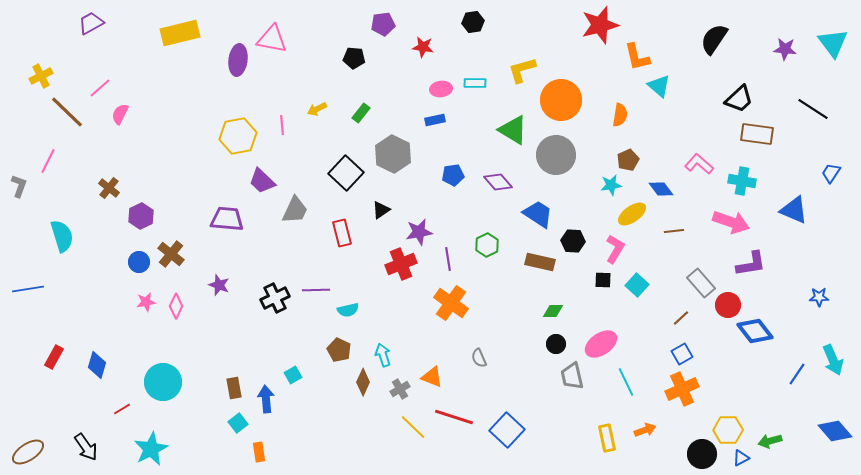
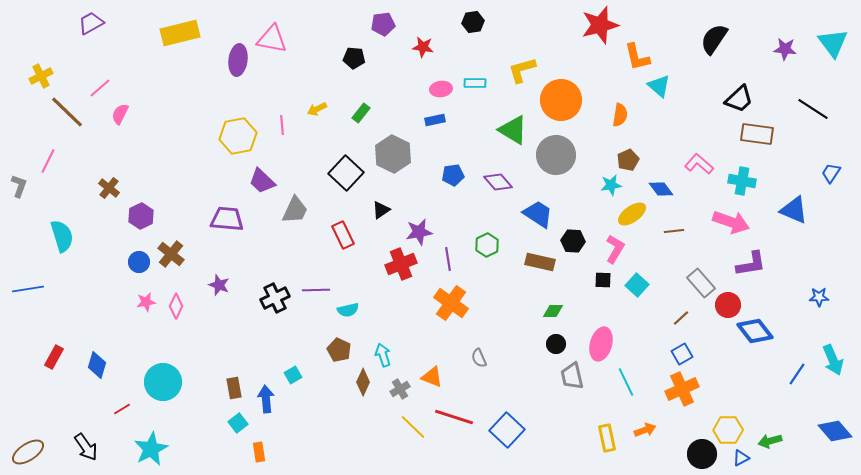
red rectangle at (342, 233): moved 1 px right, 2 px down; rotated 12 degrees counterclockwise
pink ellipse at (601, 344): rotated 40 degrees counterclockwise
